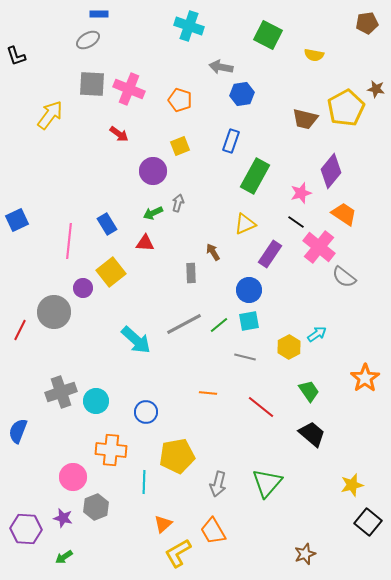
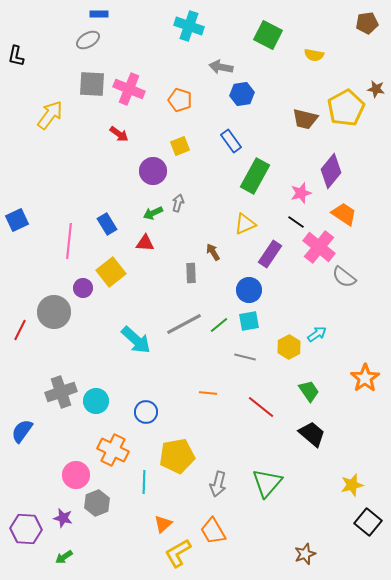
black L-shape at (16, 56): rotated 30 degrees clockwise
blue rectangle at (231, 141): rotated 55 degrees counterclockwise
blue semicircle at (18, 431): moved 4 px right; rotated 15 degrees clockwise
orange cross at (111, 450): moved 2 px right; rotated 20 degrees clockwise
pink circle at (73, 477): moved 3 px right, 2 px up
gray hexagon at (96, 507): moved 1 px right, 4 px up
